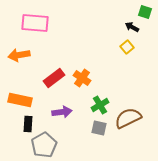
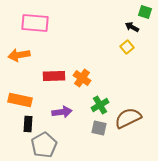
red rectangle: moved 2 px up; rotated 35 degrees clockwise
